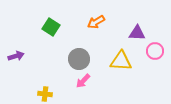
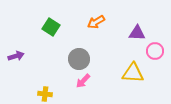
yellow triangle: moved 12 px right, 12 px down
